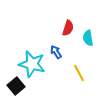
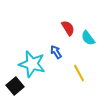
red semicircle: rotated 49 degrees counterclockwise
cyan semicircle: rotated 28 degrees counterclockwise
black square: moved 1 px left
